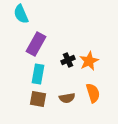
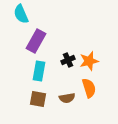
purple rectangle: moved 3 px up
orange star: rotated 12 degrees clockwise
cyan rectangle: moved 1 px right, 3 px up
orange semicircle: moved 4 px left, 5 px up
